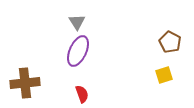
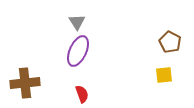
yellow square: rotated 12 degrees clockwise
